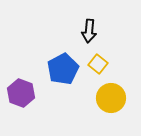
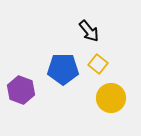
black arrow: rotated 45 degrees counterclockwise
blue pentagon: rotated 28 degrees clockwise
purple hexagon: moved 3 px up
